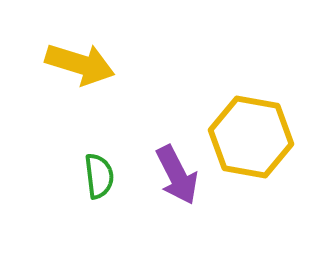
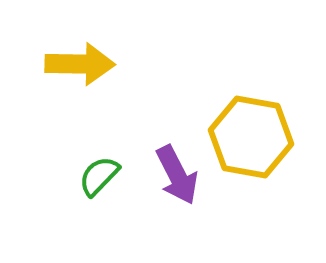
yellow arrow: rotated 16 degrees counterclockwise
green semicircle: rotated 129 degrees counterclockwise
